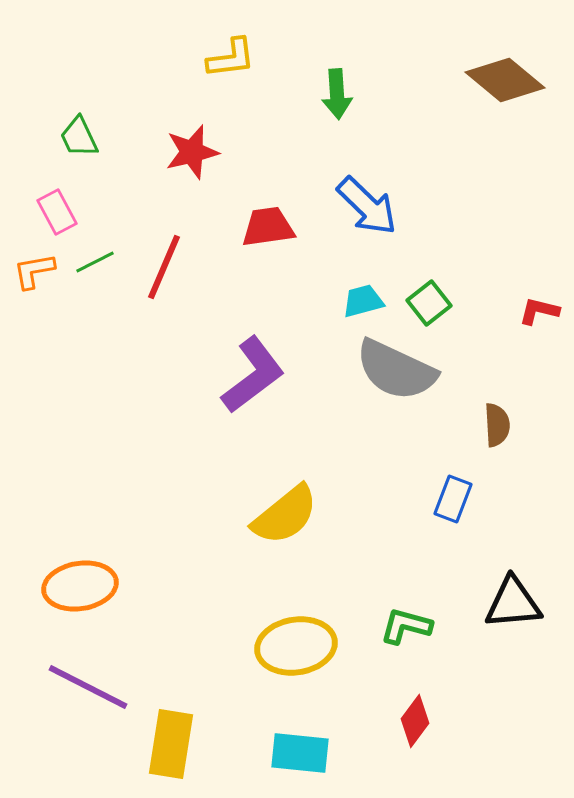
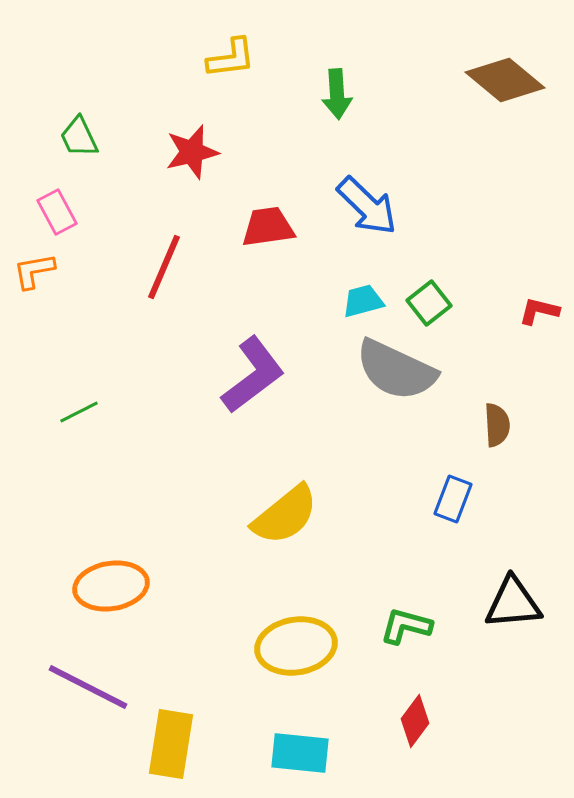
green line: moved 16 px left, 150 px down
orange ellipse: moved 31 px right
